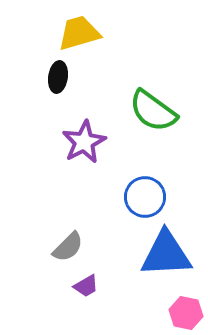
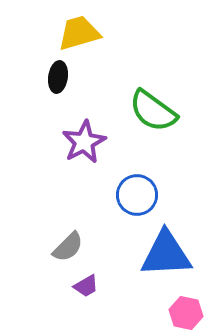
blue circle: moved 8 px left, 2 px up
